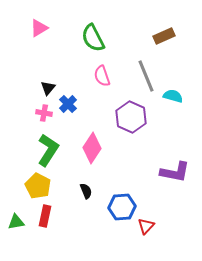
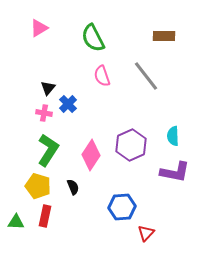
brown rectangle: rotated 25 degrees clockwise
gray line: rotated 16 degrees counterclockwise
cyan semicircle: moved 40 px down; rotated 108 degrees counterclockwise
purple hexagon: moved 28 px down; rotated 12 degrees clockwise
pink diamond: moved 1 px left, 7 px down
yellow pentagon: rotated 10 degrees counterclockwise
black semicircle: moved 13 px left, 4 px up
green triangle: rotated 12 degrees clockwise
red triangle: moved 7 px down
